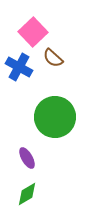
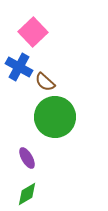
brown semicircle: moved 8 px left, 24 px down
